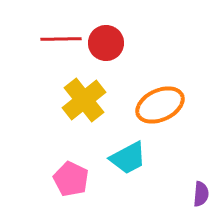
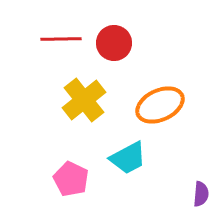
red circle: moved 8 px right
